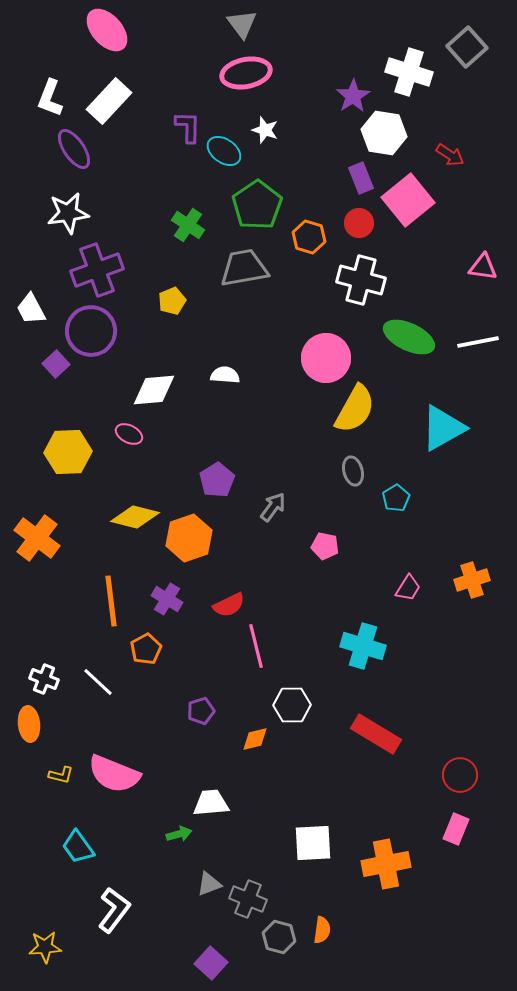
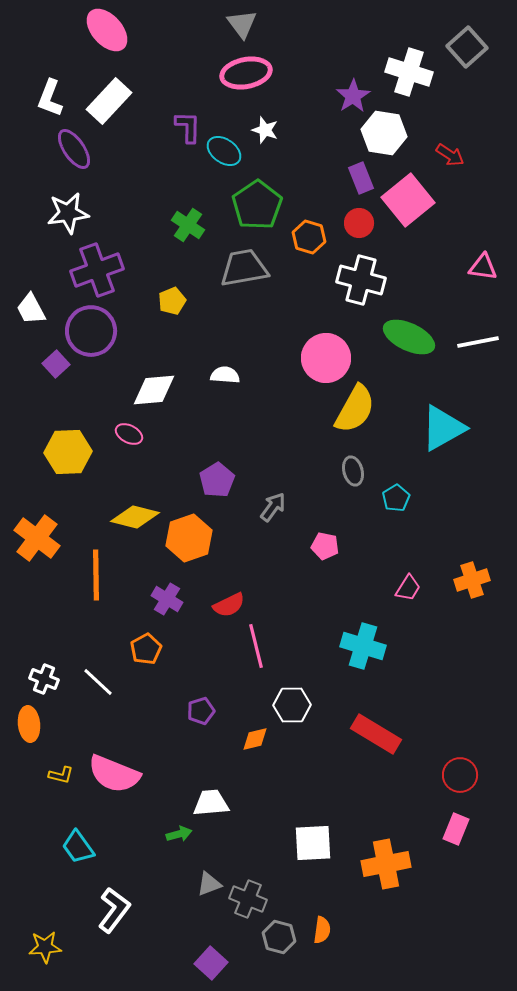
orange line at (111, 601): moved 15 px left, 26 px up; rotated 6 degrees clockwise
